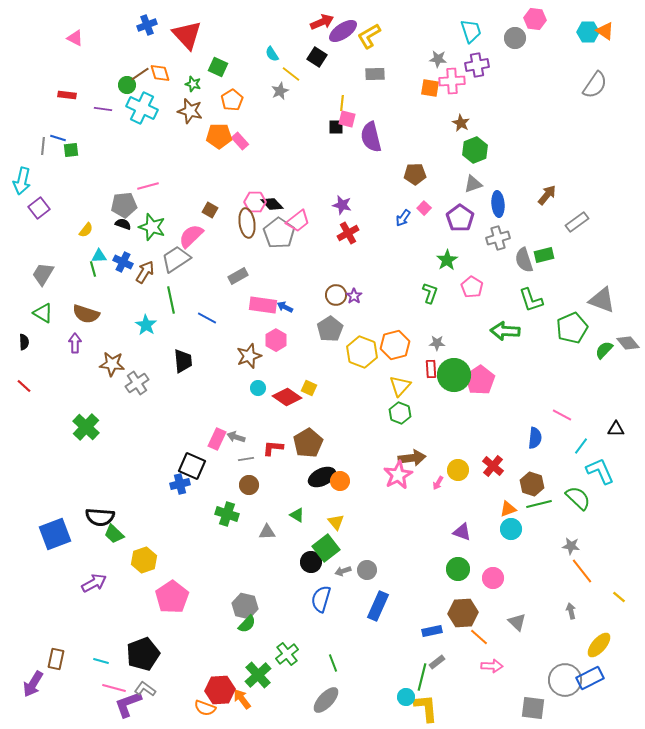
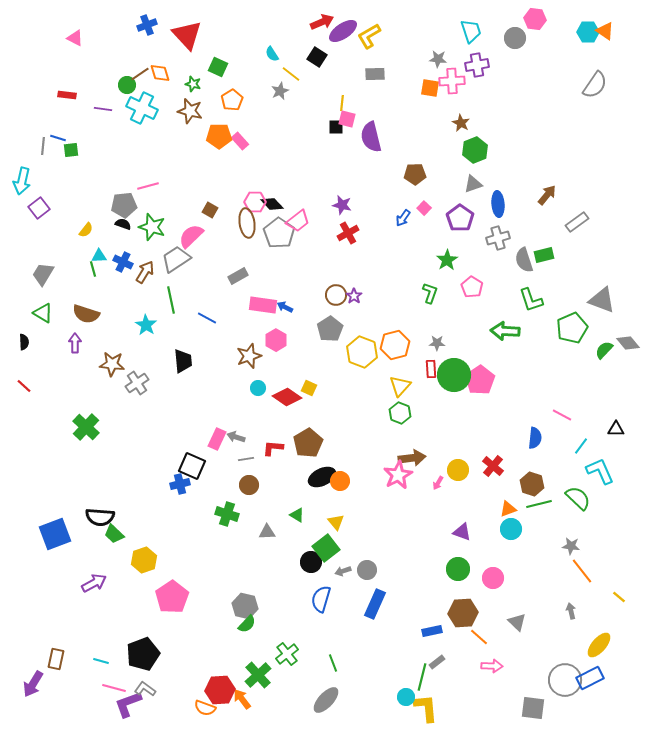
blue rectangle at (378, 606): moved 3 px left, 2 px up
